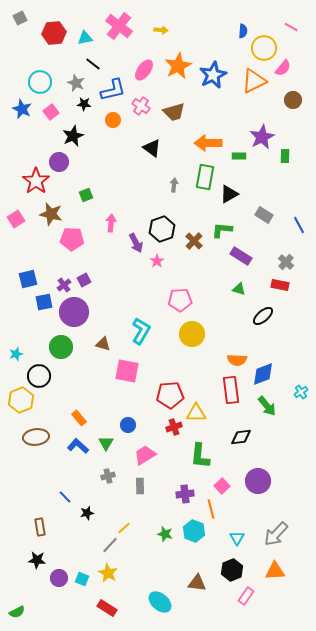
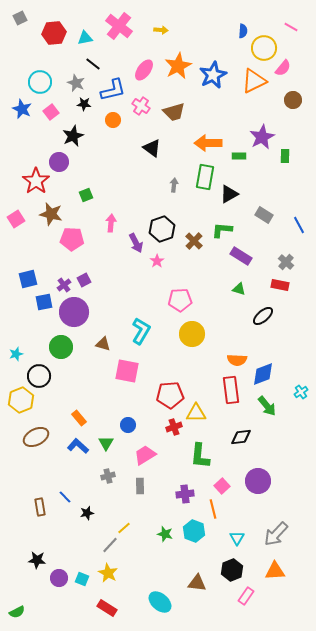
brown ellipse at (36, 437): rotated 20 degrees counterclockwise
orange line at (211, 509): moved 2 px right
brown rectangle at (40, 527): moved 20 px up
